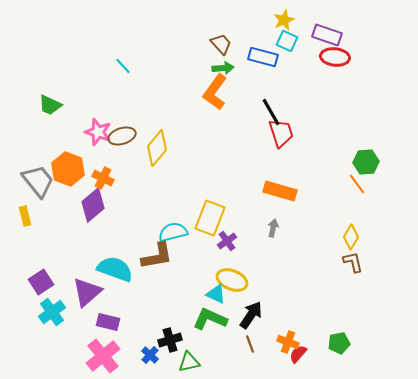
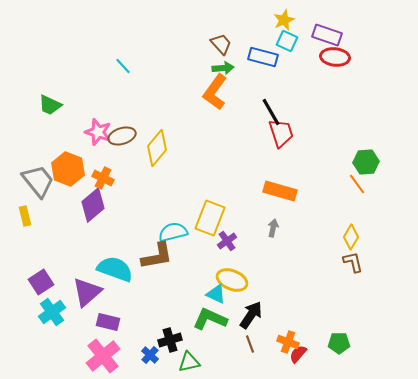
green pentagon at (339, 343): rotated 10 degrees clockwise
